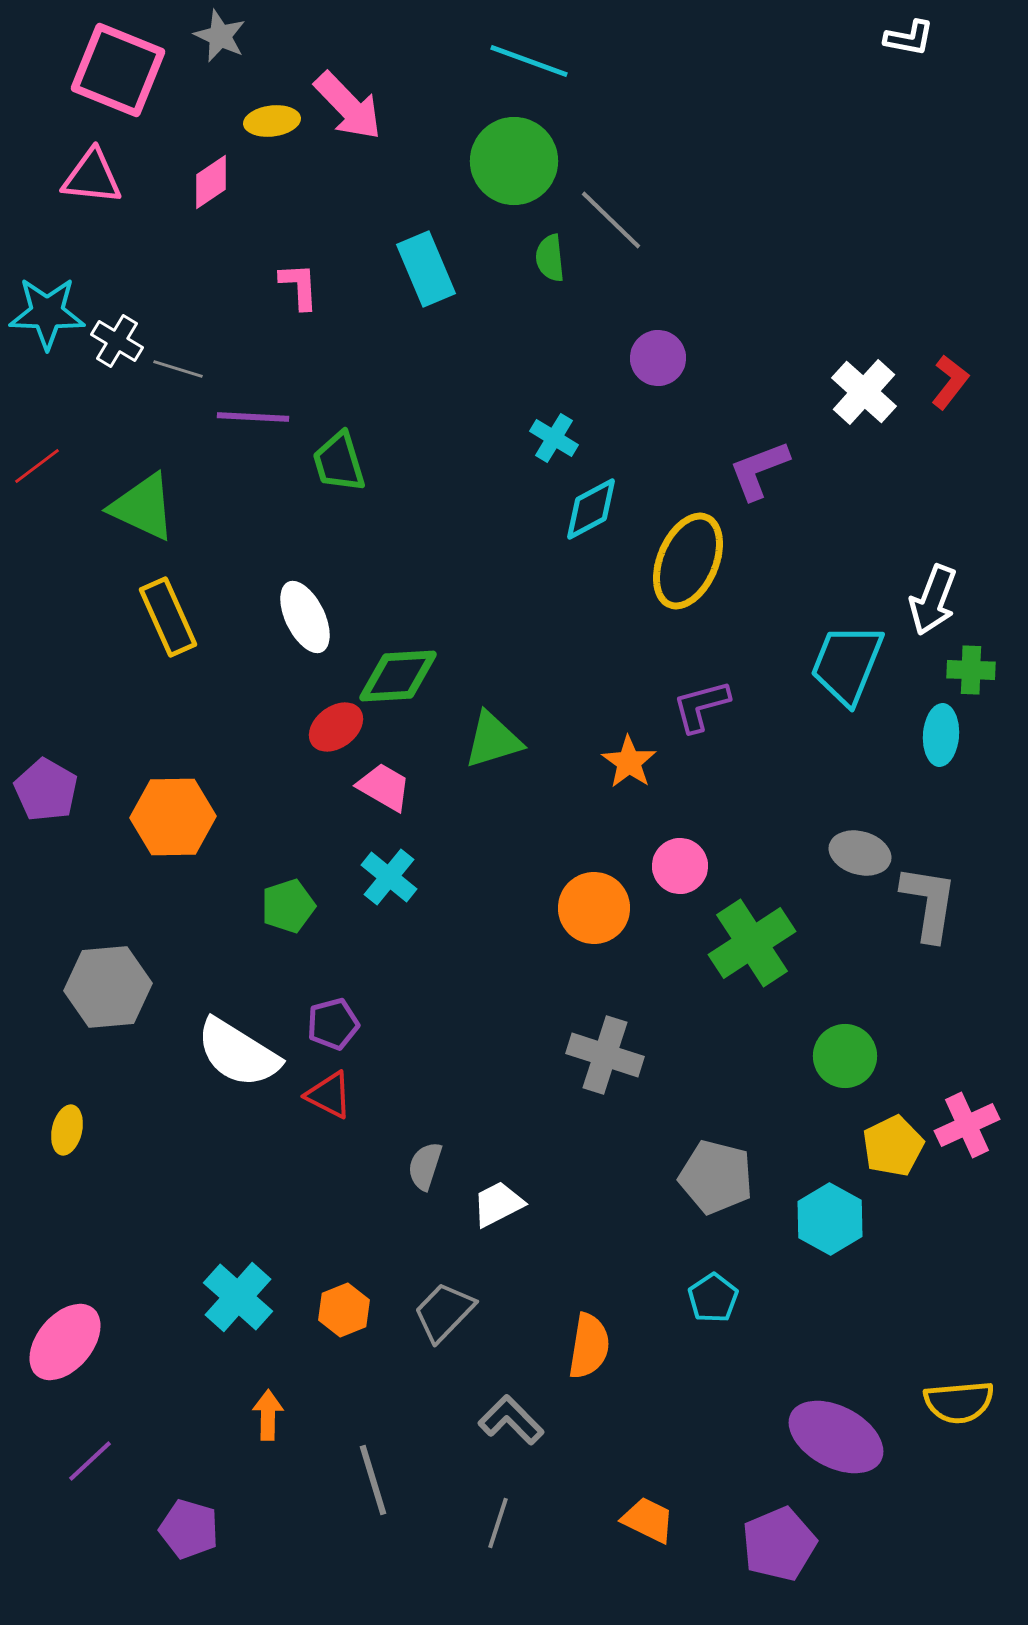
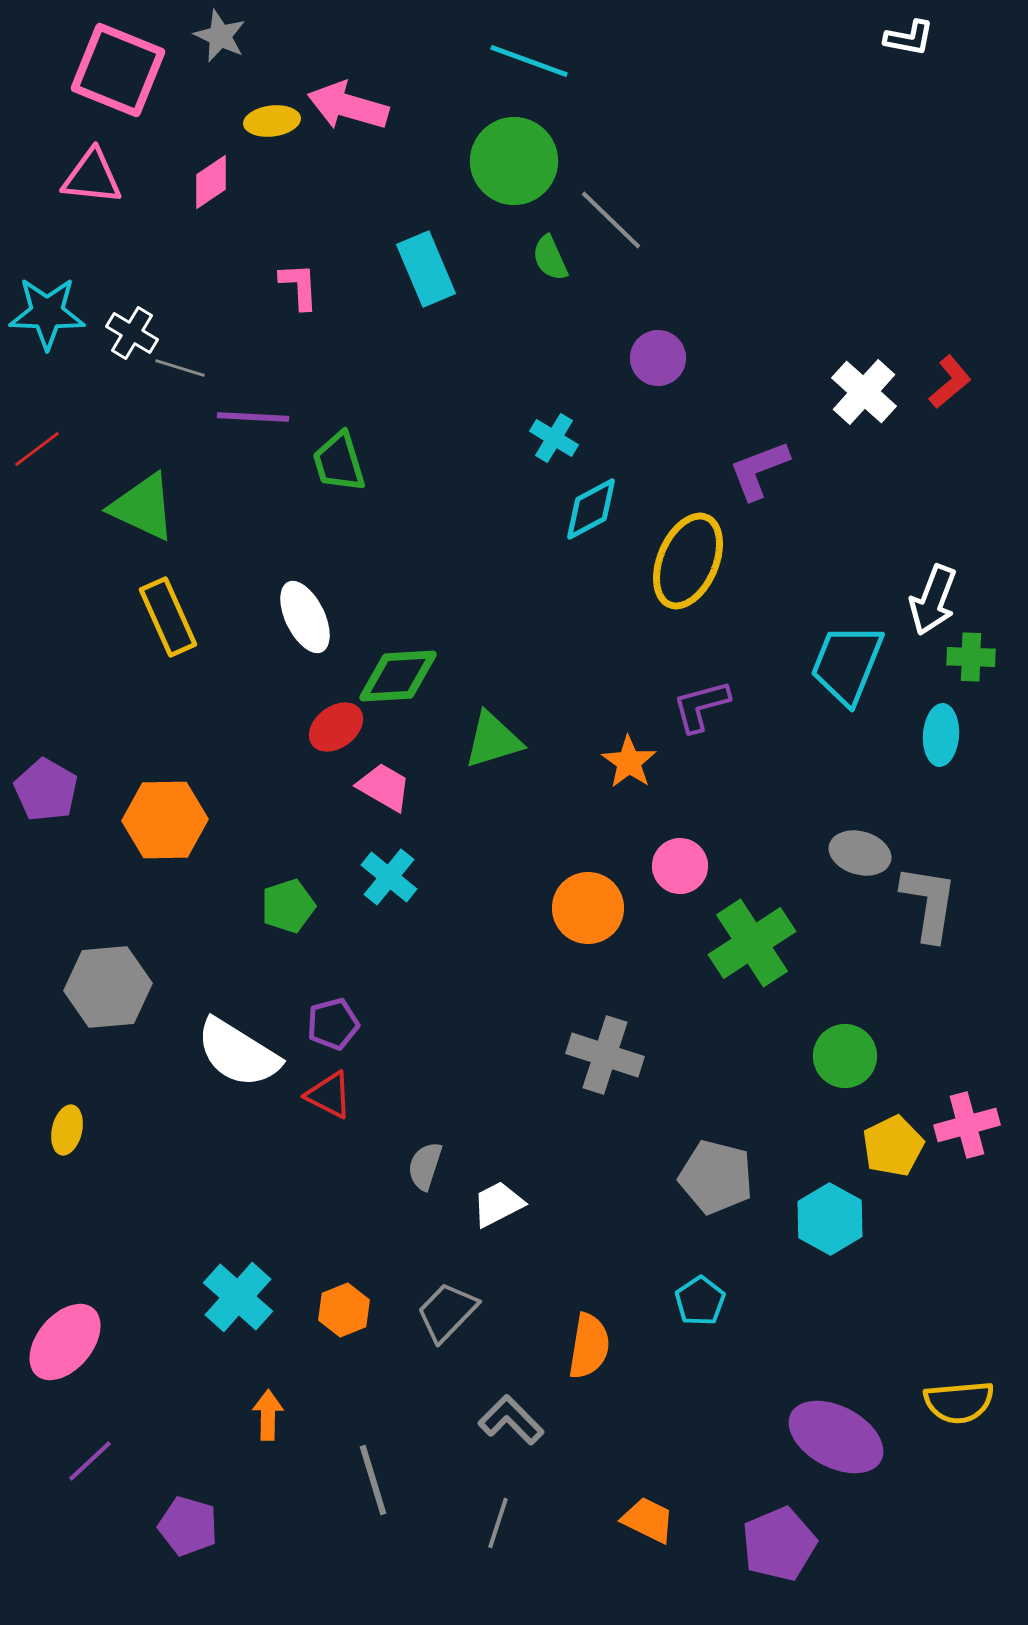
pink arrow at (348, 106): rotated 150 degrees clockwise
green semicircle at (550, 258): rotated 18 degrees counterclockwise
white cross at (117, 341): moved 15 px right, 8 px up
gray line at (178, 369): moved 2 px right, 1 px up
red L-shape at (950, 382): rotated 12 degrees clockwise
red line at (37, 466): moved 17 px up
green cross at (971, 670): moved 13 px up
orange hexagon at (173, 817): moved 8 px left, 3 px down
orange circle at (594, 908): moved 6 px left
pink cross at (967, 1125): rotated 10 degrees clockwise
cyan pentagon at (713, 1298): moved 13 px left, 3 px down
gray trapezoid at (444, 1312): moved 3 px right
purple pentagon at (189, 1529): moved 1 px left, 3 px up
